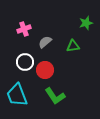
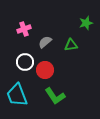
green triangle: moved 2 px left, 1 px up
